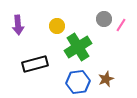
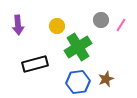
gray circle: moved 3 px left, 1 px down
